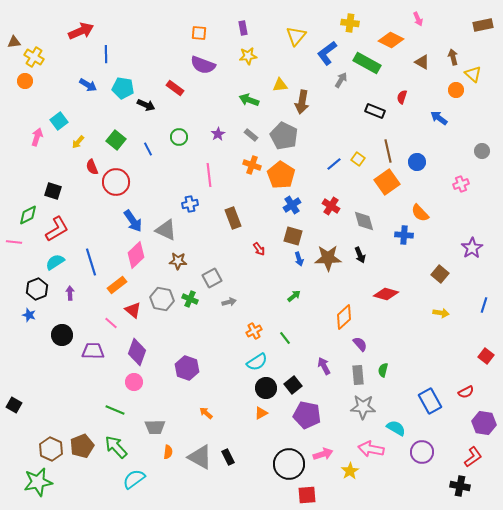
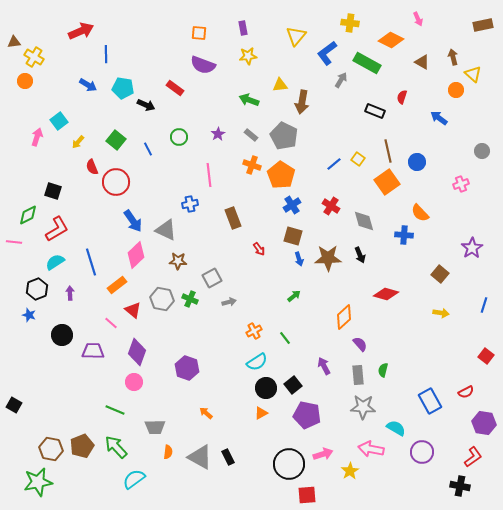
brown hexagon at (51, 449): rotated 15 degrees counterclockwise
